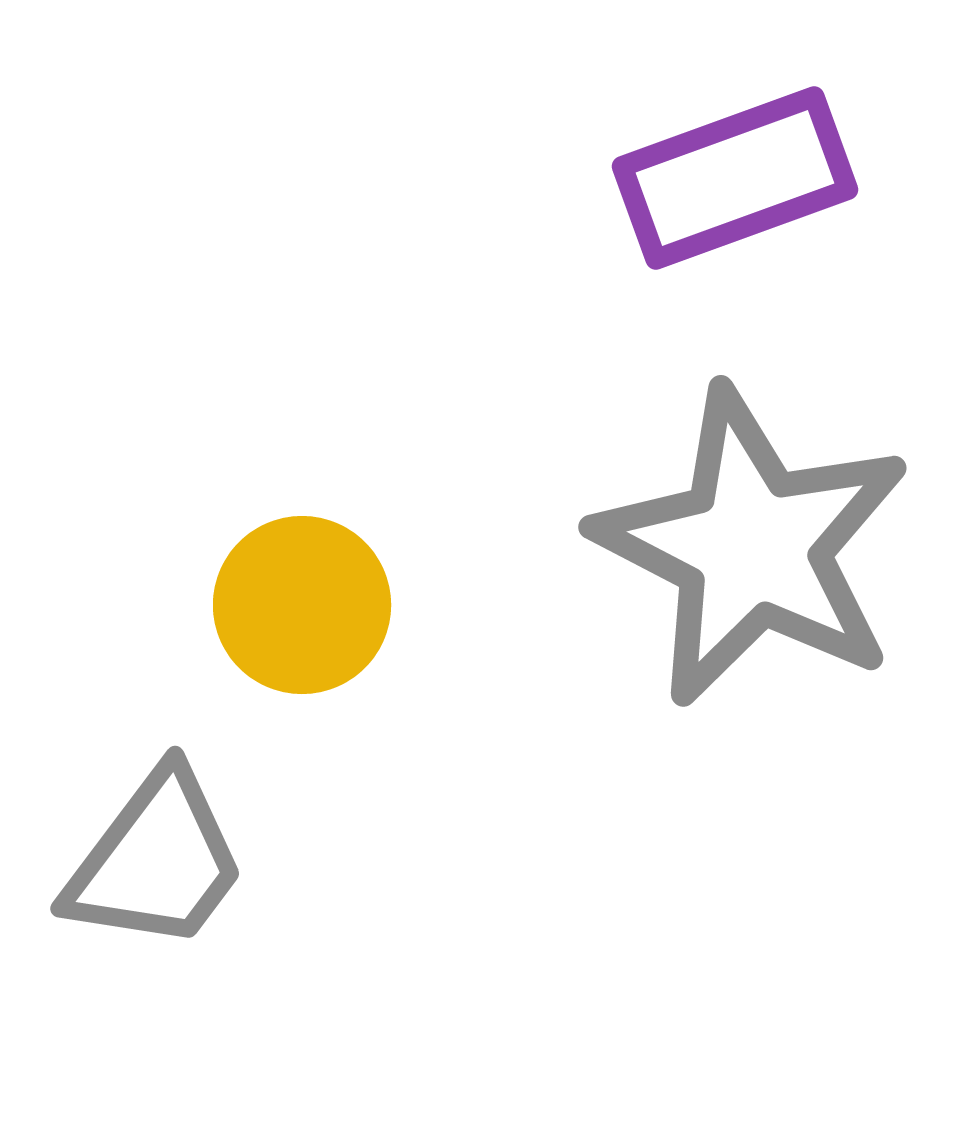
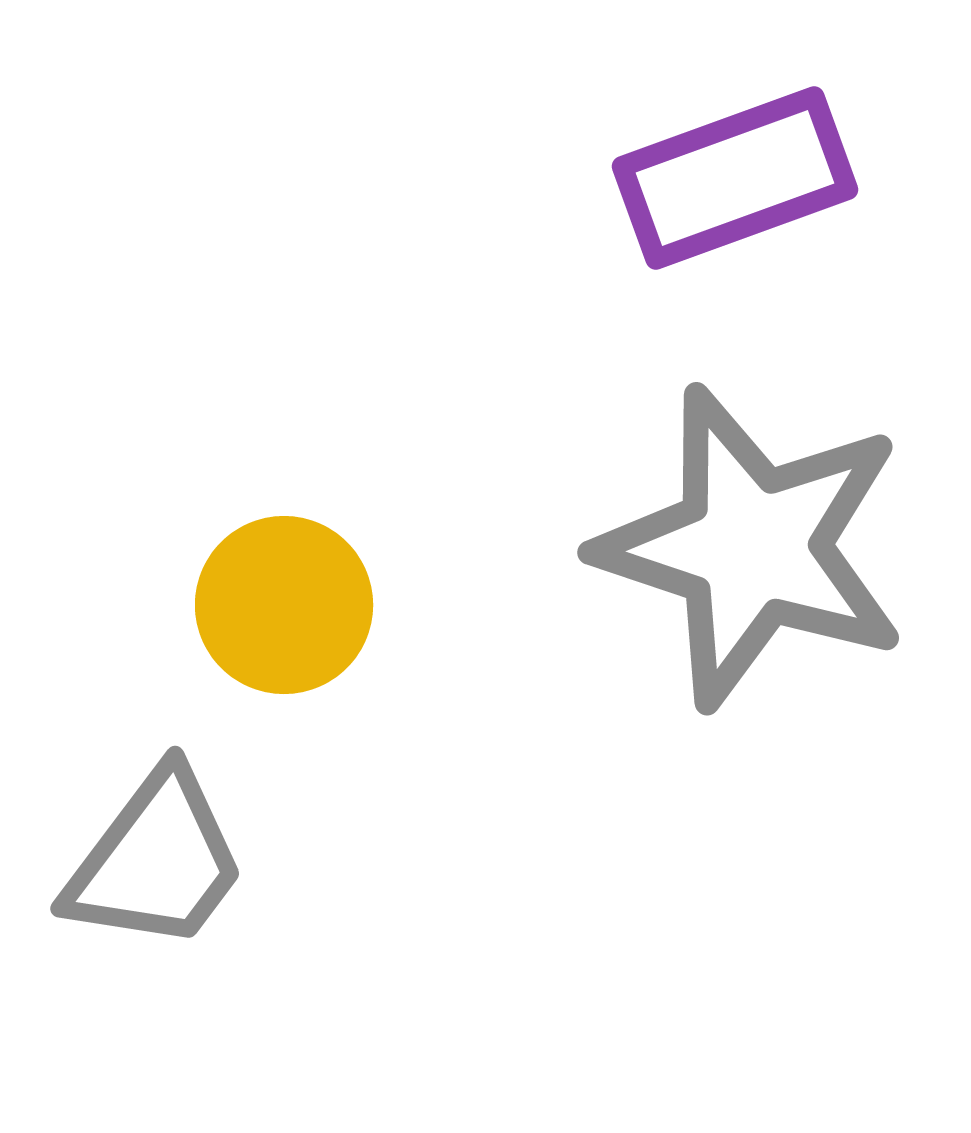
gray star: rotated 9 degrees counterclockwise
yellow circle: moved 18 px left
